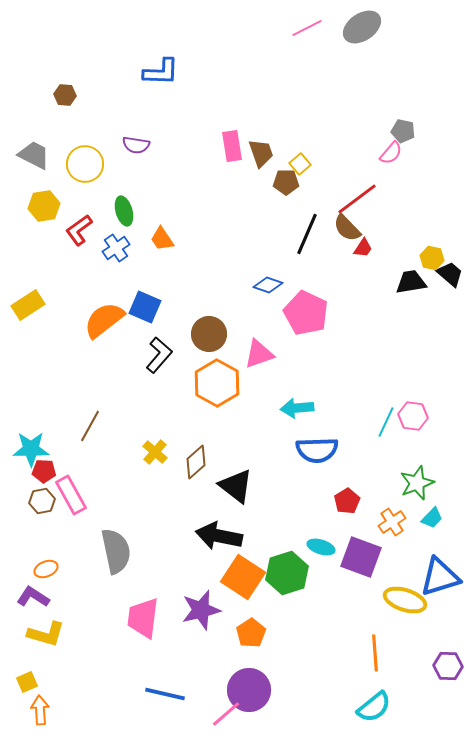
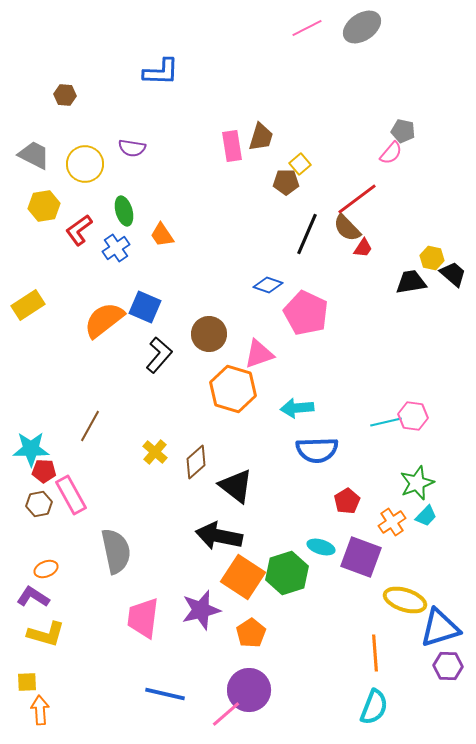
purple semicircle at (136, 145): moved 4 px left, 3 px down
brown trapezoid at (261, 153): moved 16 px up; rotated 36 degrees clockwise
orange trapezoid at (162, 239): moved 4 px up
black trapezoid at (450, 274): moved 3 px right
orange hexagon at (217, 383): moved 16 px right, 6 px down; rotated 12 degrees counterclockwise
cyan line at (386, 422): rotated 52 degrees clockwise
brown hexagon at (42, 501): moved 3 px left, 3 px down
cyan trapezoid at (432, 518): moved 6 px left, 2 px up
blue triangle at (440, 577): moved 51 px down
yellow square at (27, 682): rotated 20 degrees clockwise
cyan semicircle at (374, 707): rotated 30 degrees counterclockwise
